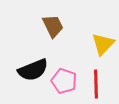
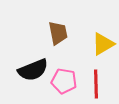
brown trapezoid: moved 5 px right, 7 px down; rotated 15 degrees clockwise
yellow triangle: rotated 15 degrees clockwise
pink pentagon: rotated 10 degrees counterclockwise
